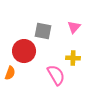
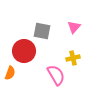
gray square: moved 1 px left
yellow cross: rotated 16 degrees counterclockwise
